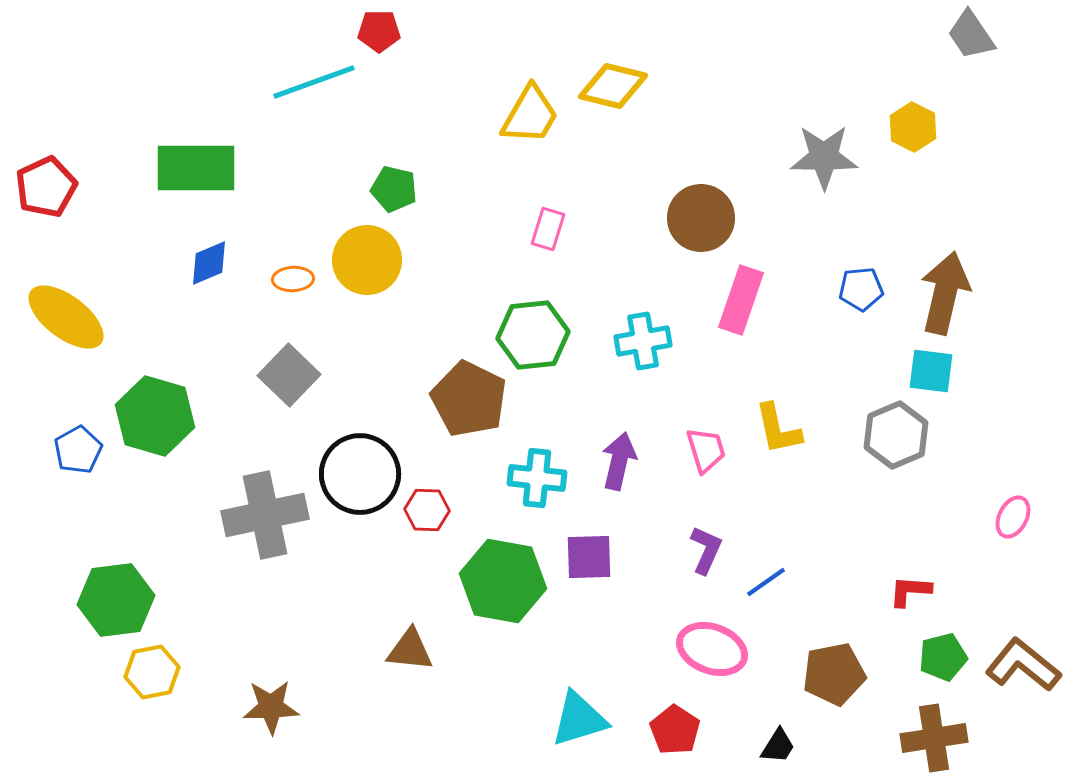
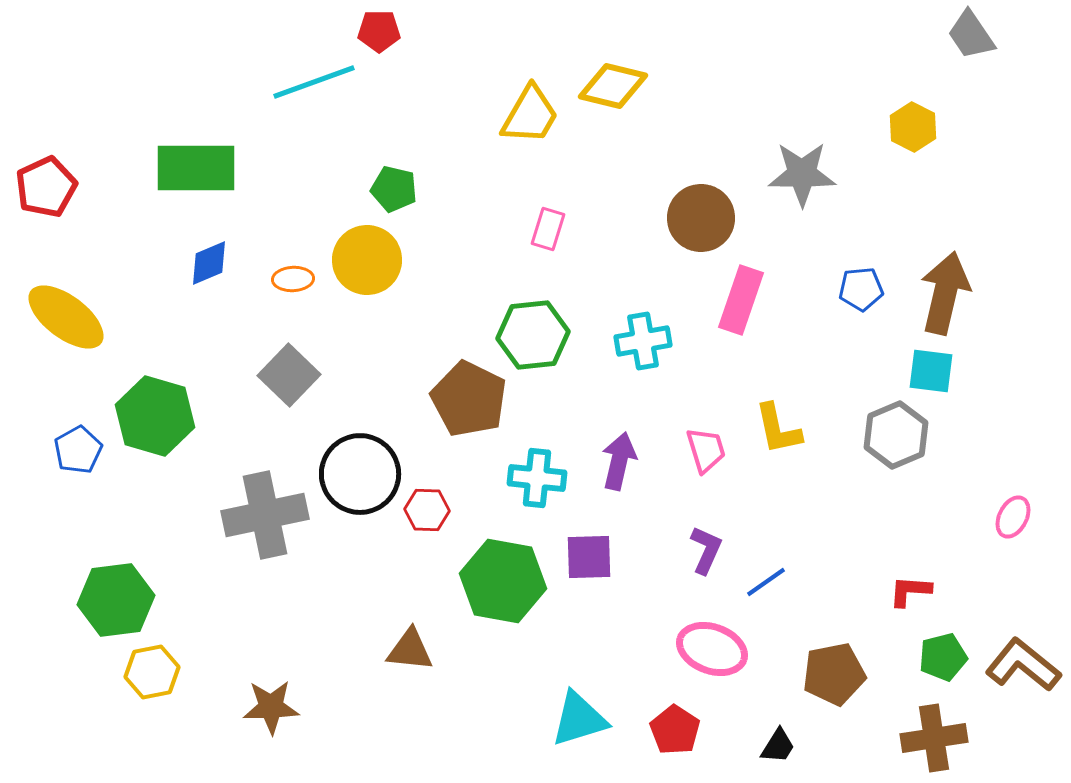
gray star at (824, 157): moved 22 px left, 17 px down
